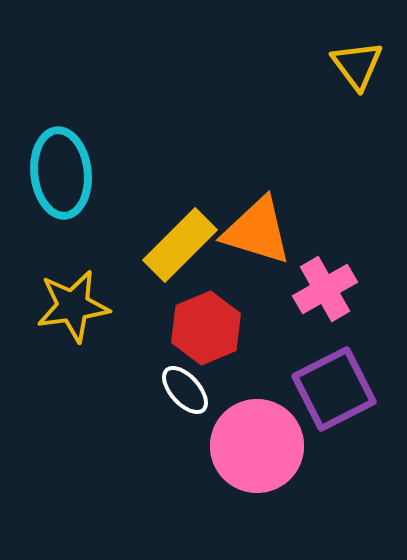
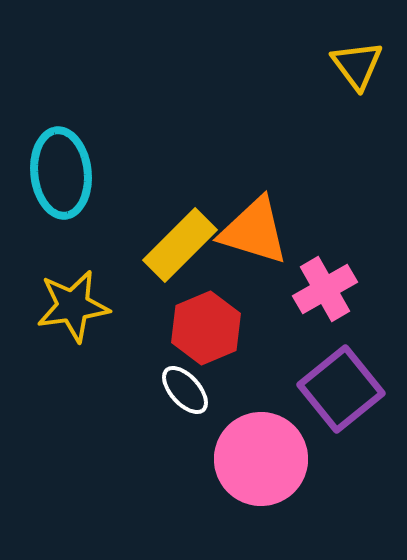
orange triangle: moved 3 px left
purple square: moved 7 px right; rotated 12 degrees counterclockwise
pink circle: moved 4 px right, 13 px down
